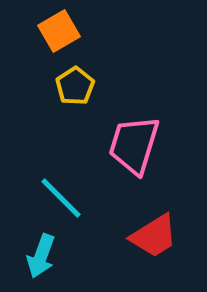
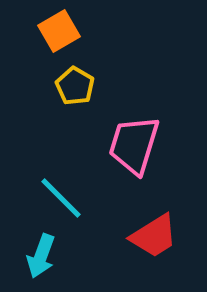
yellow pentagon: rotated 9 degrees counterclockwise
